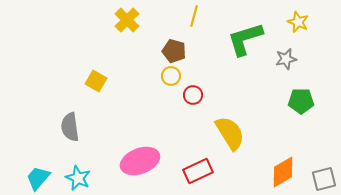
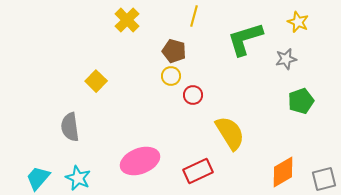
yellow square: rotated 15 degrees clockwise
green pentagon: rotated 20 degrees counterclockwise
